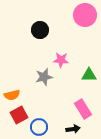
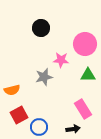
pink circle: moved 29 px down
black circle: moved 1 px right, 2 px up
green triangle: moved 1 px left
orange semicircle: moved 5 px up
